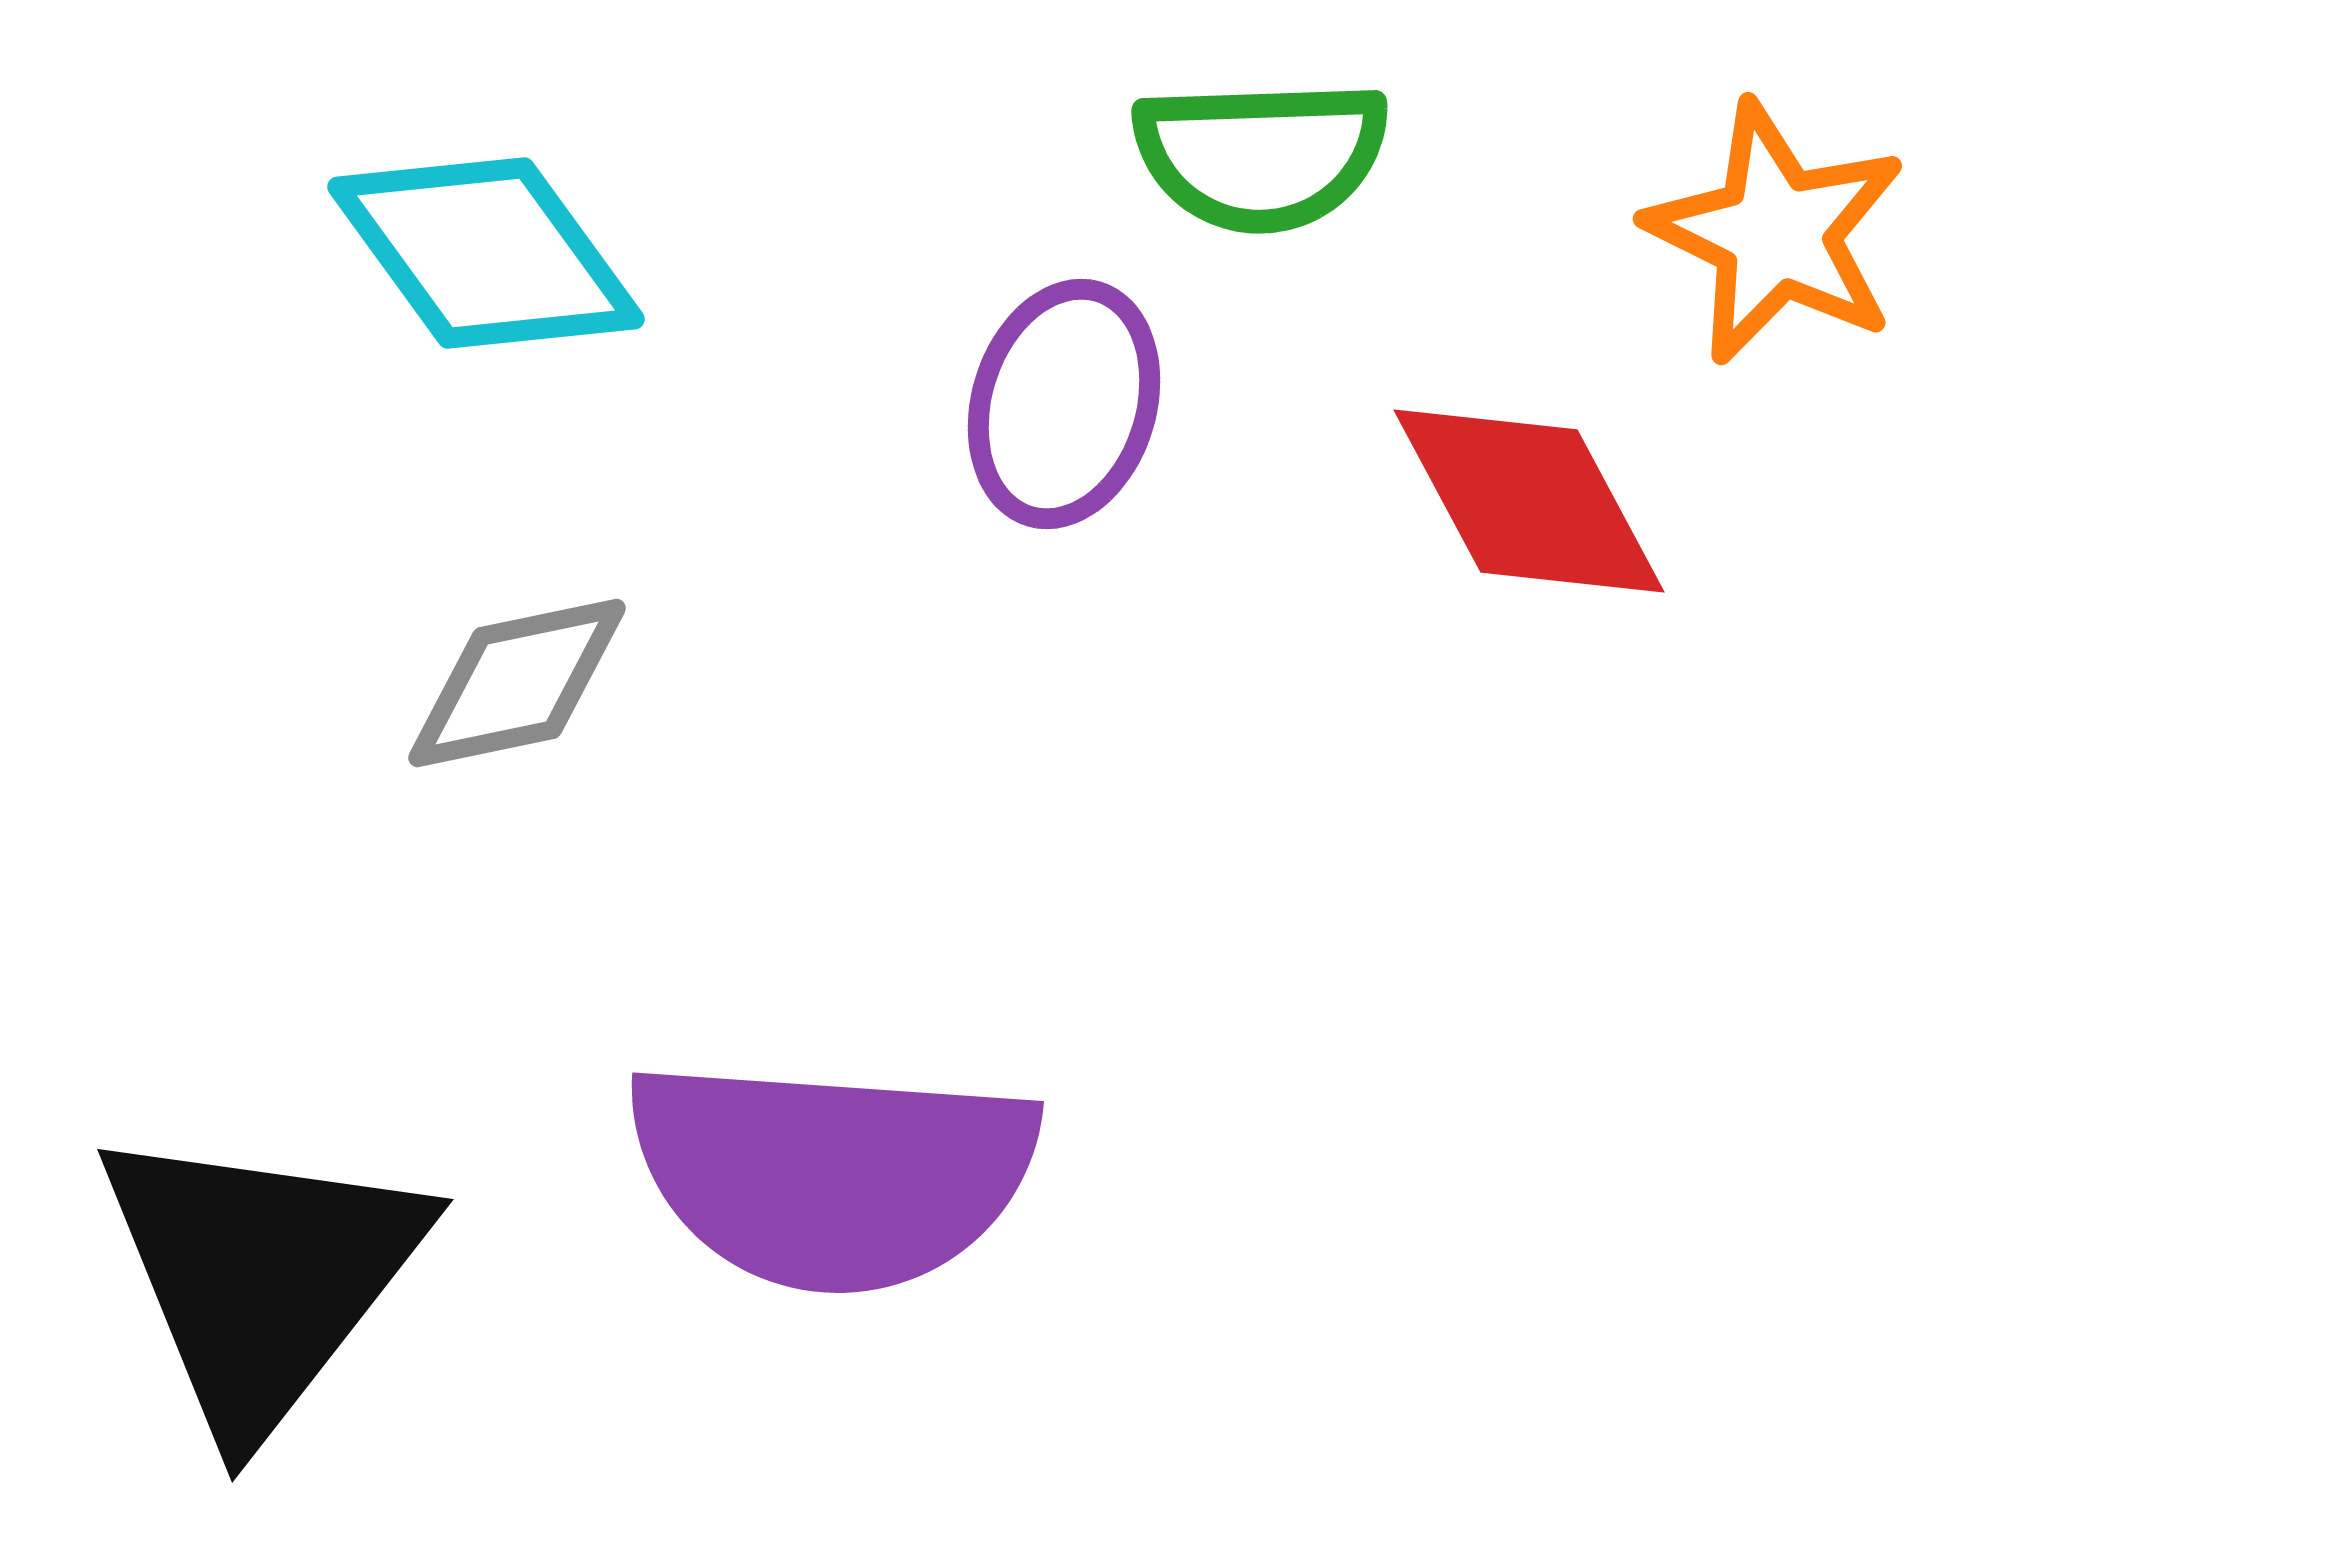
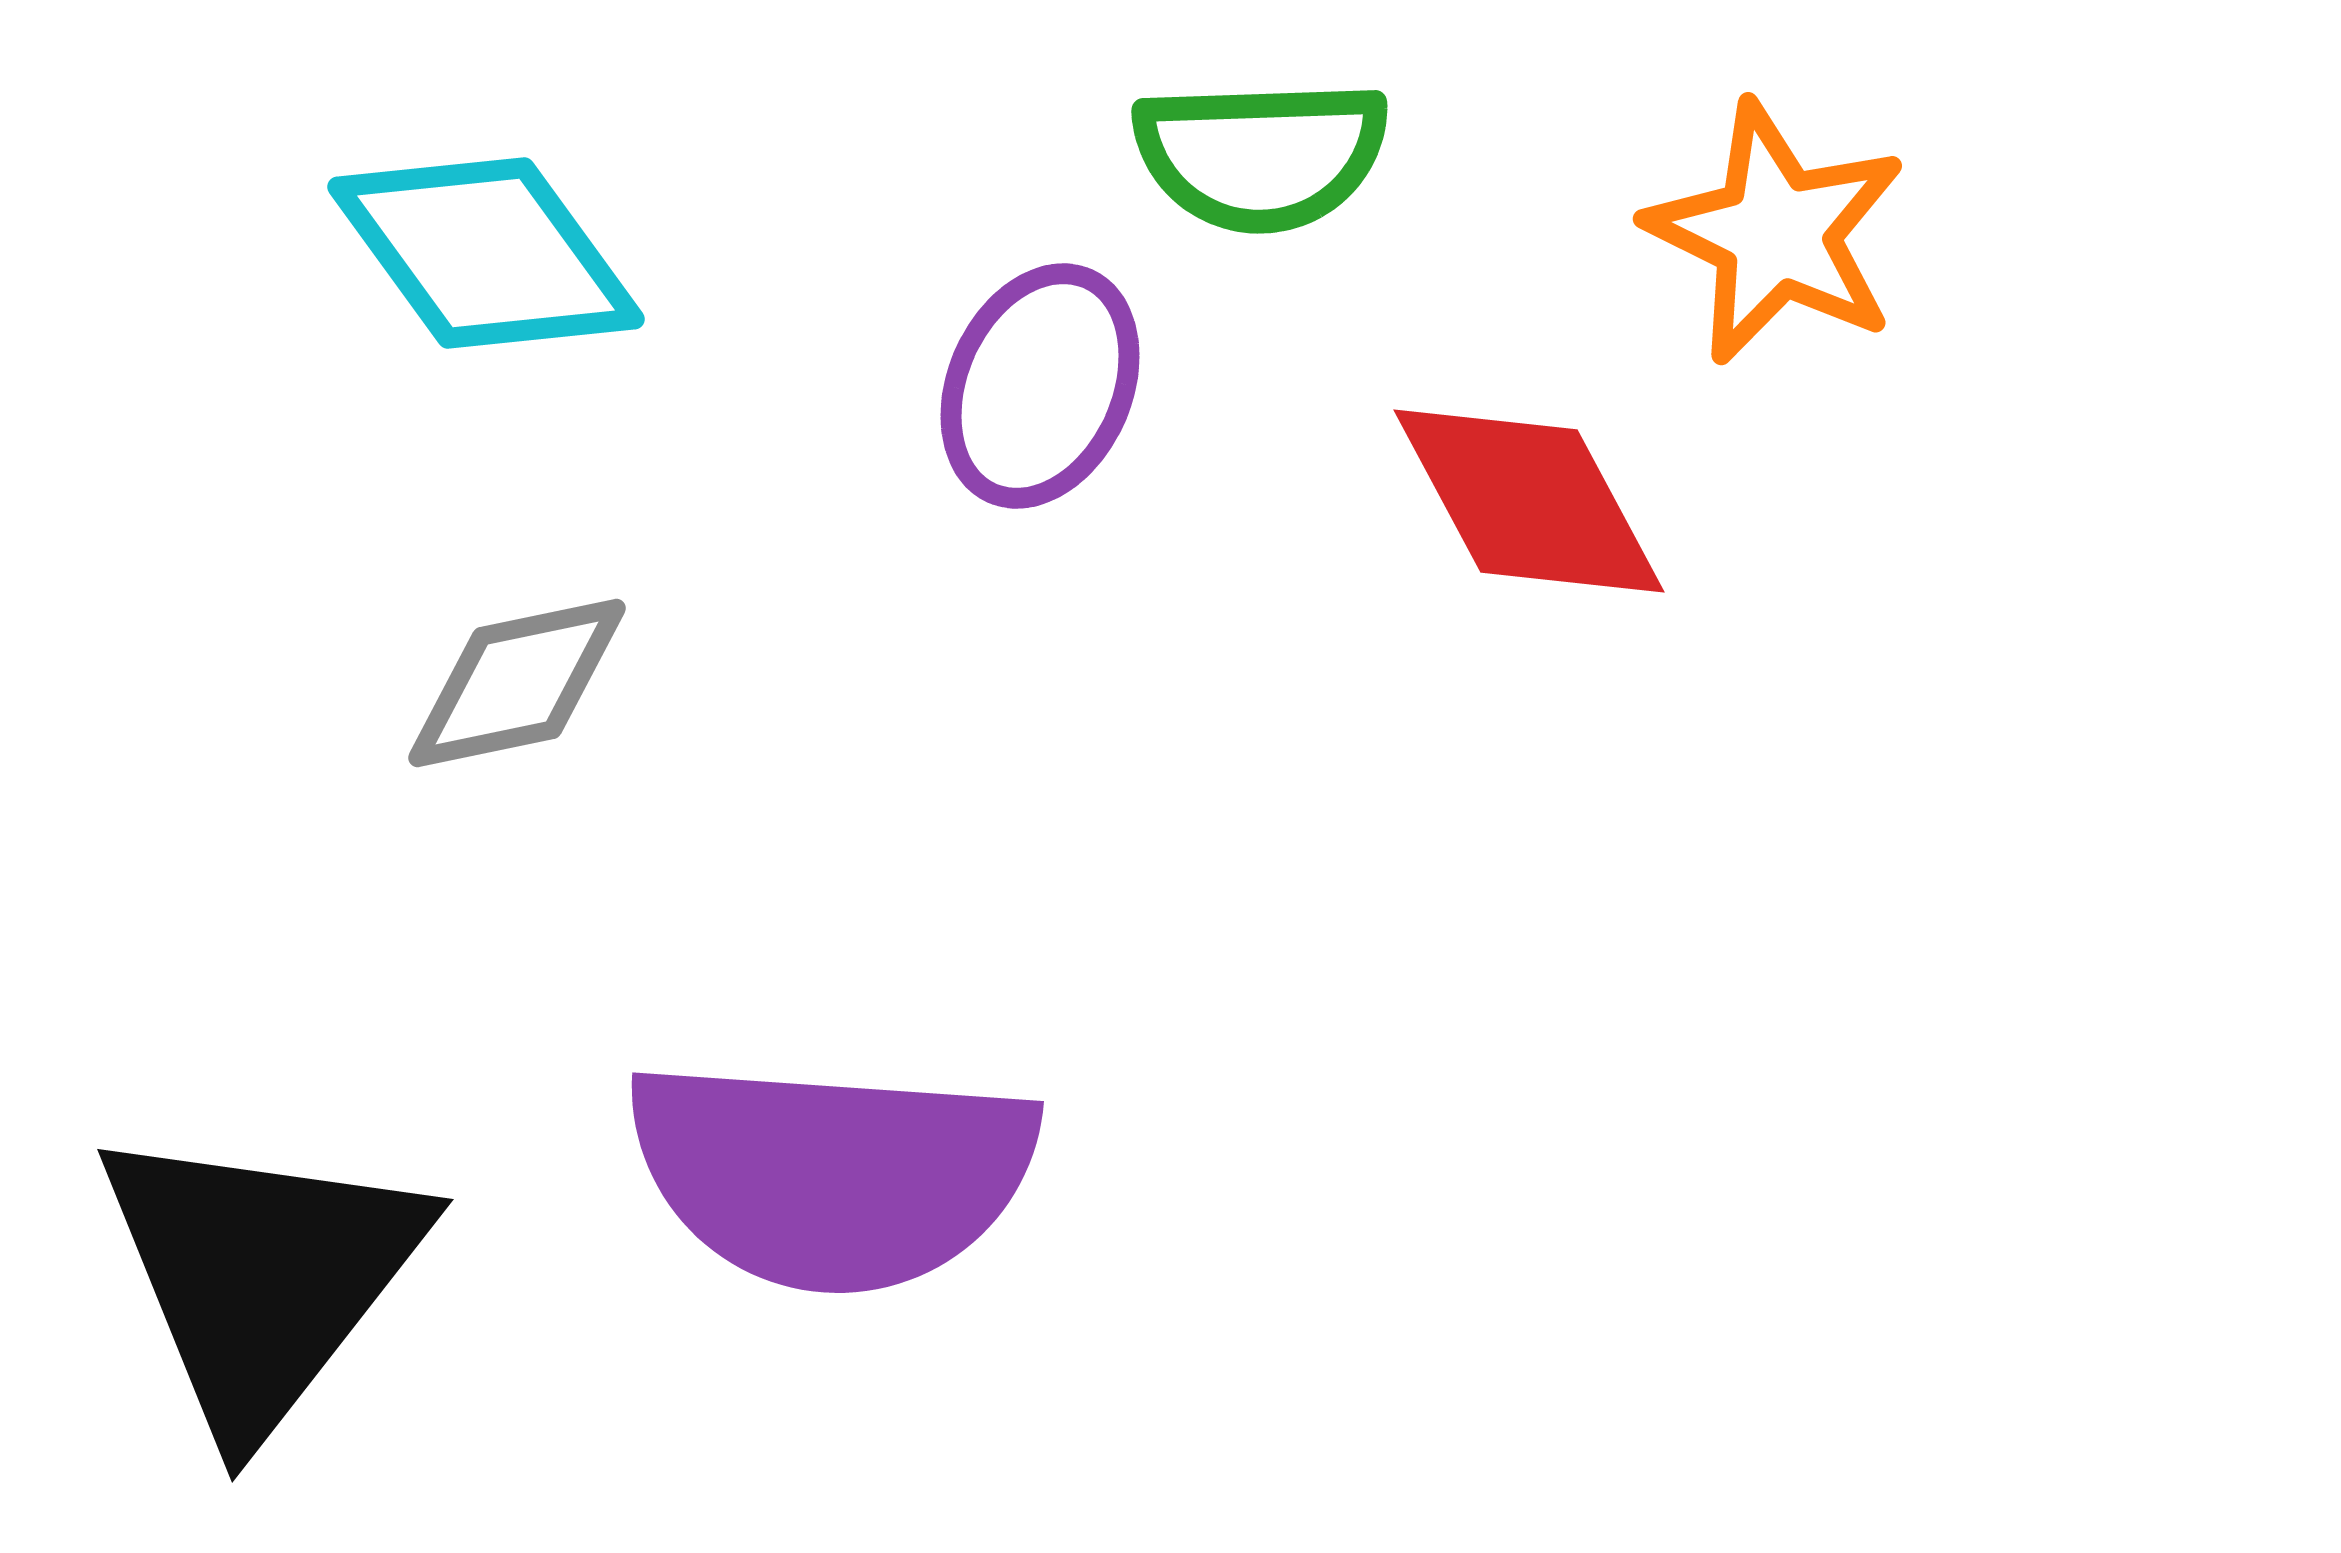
purple ellipse: moved 24 px left, 18 px up; rotated 7 degrees clockwise
